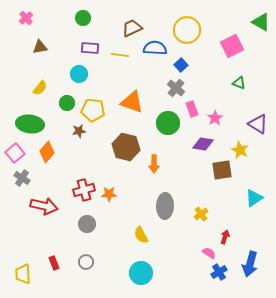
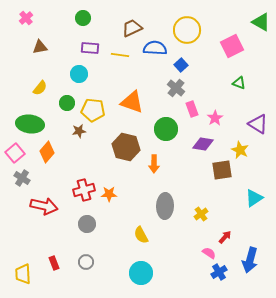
green circle at (168, 123): moved 2 px left, 6 px down
red arrow at (225, 237): rotated 24 degrees clockwise
blue arrow at (250, 264): moved 4 px up
